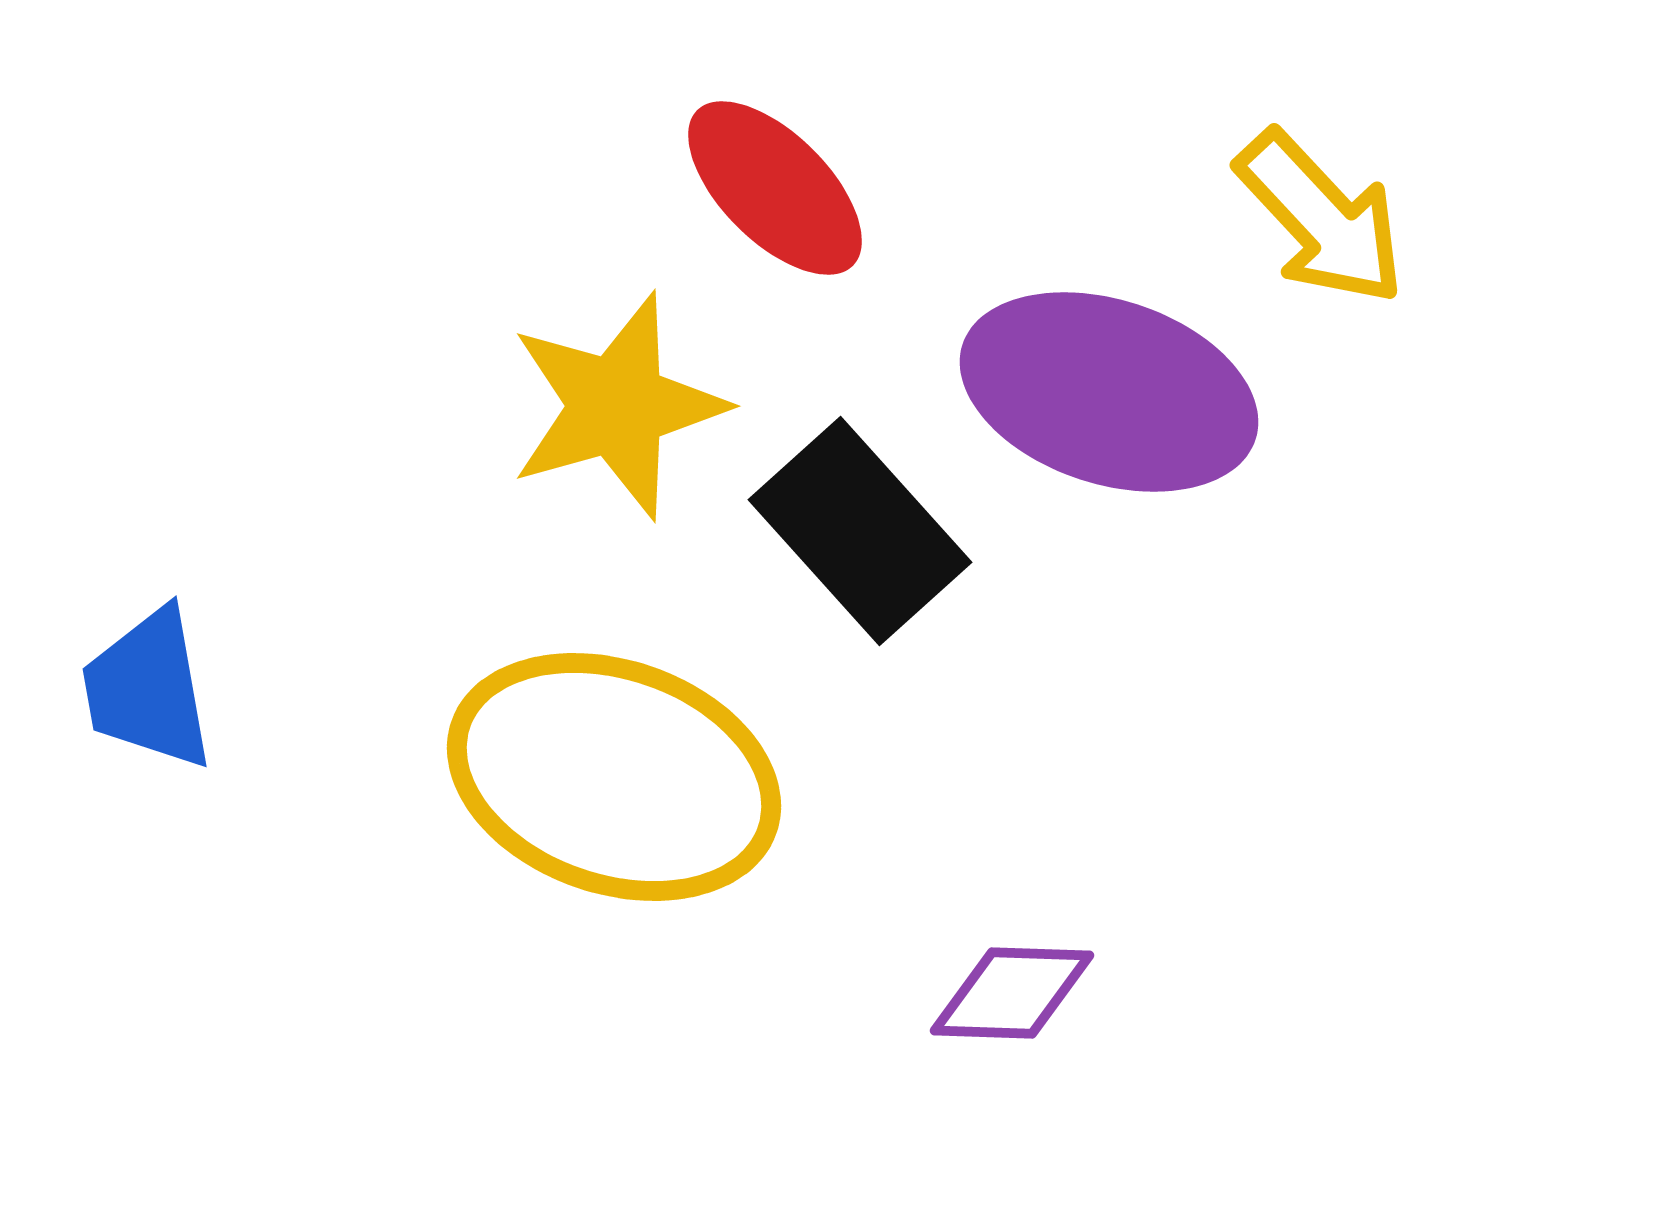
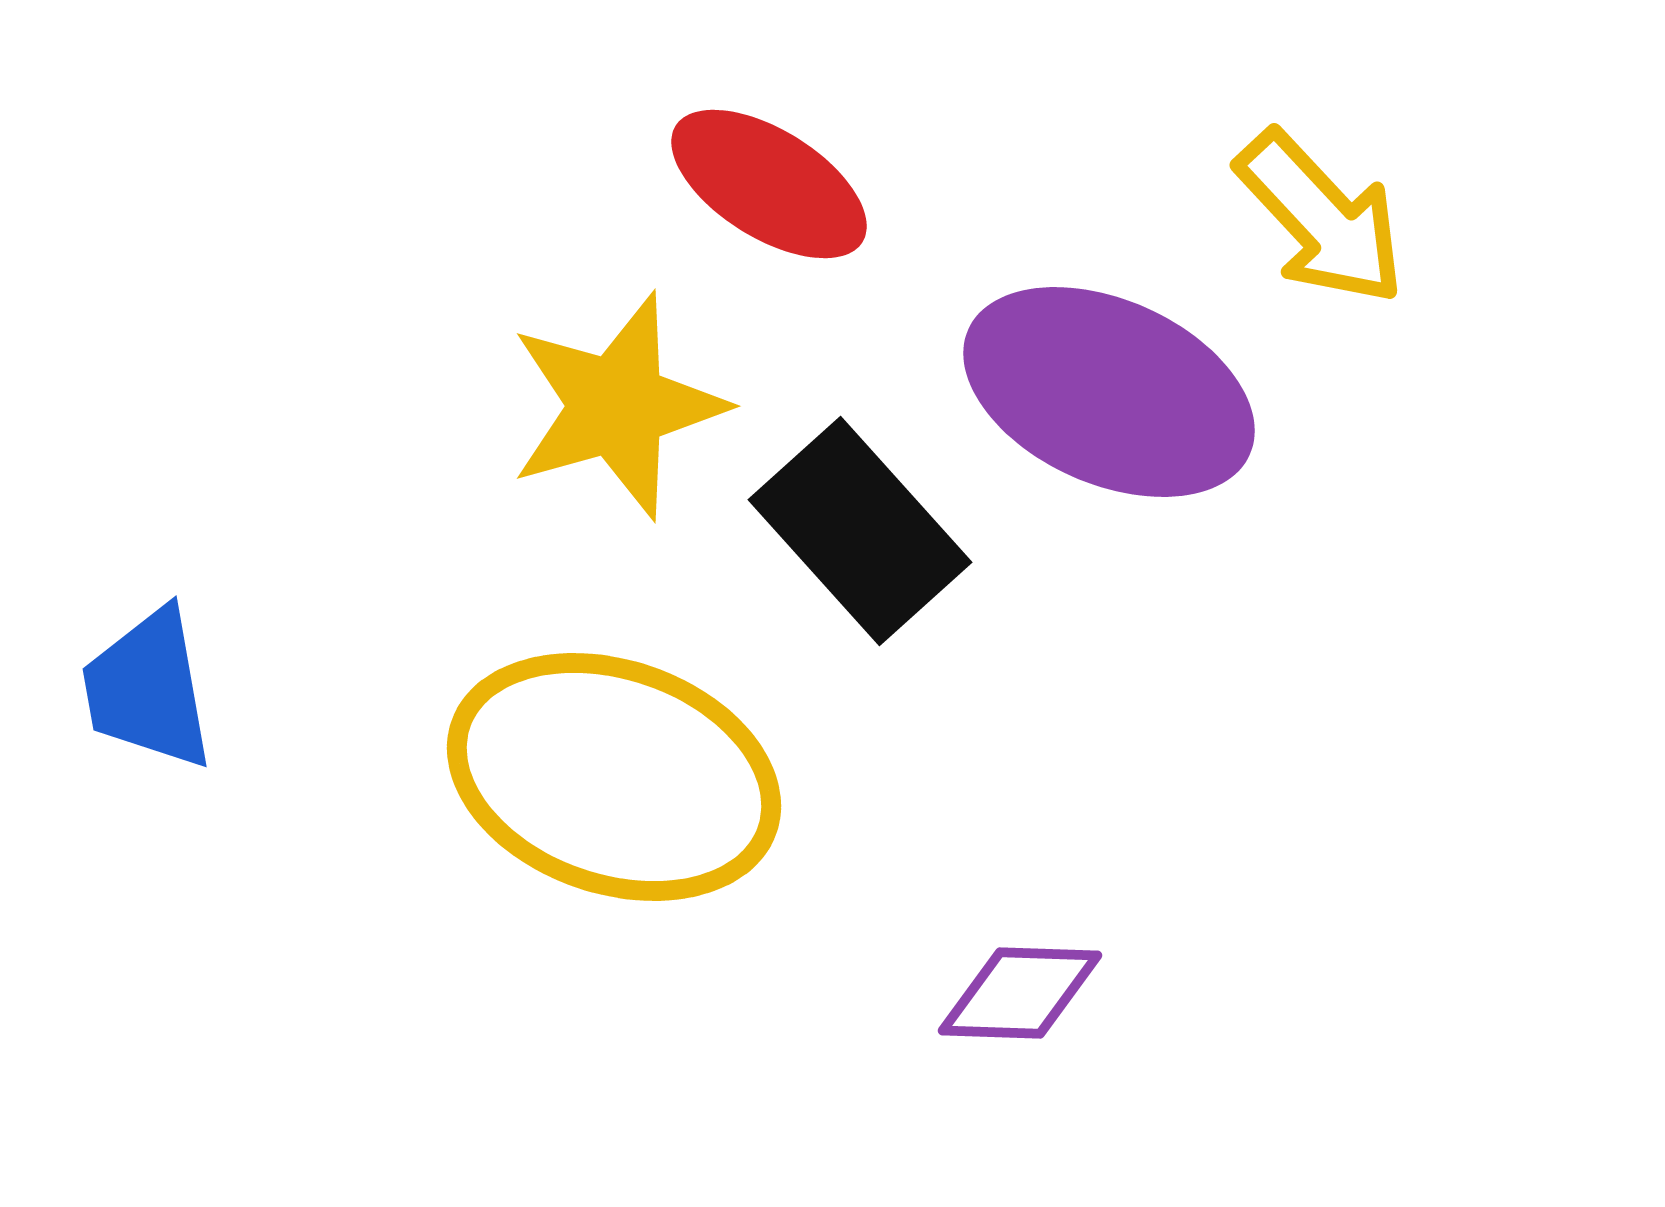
red ellipse: moved 6 px left, 4 px up; rotated 13 degrees counterclockwise
purple ellipse: rotated 6 degrees clockwise
purple diamond: moved 8 px right
